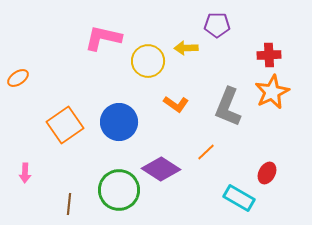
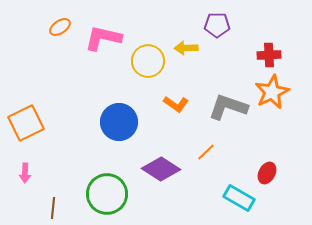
orange ellipse: moved 42 px right, 51 px up
gray L-shape: rotated 87 degrees clockwise
orange square: moved 39 px left, 2 px up; rotated 9 degrees clockwise
green circle: moved 12 px left, 4 px down
brown line: moved 16 px left, 4 px down
